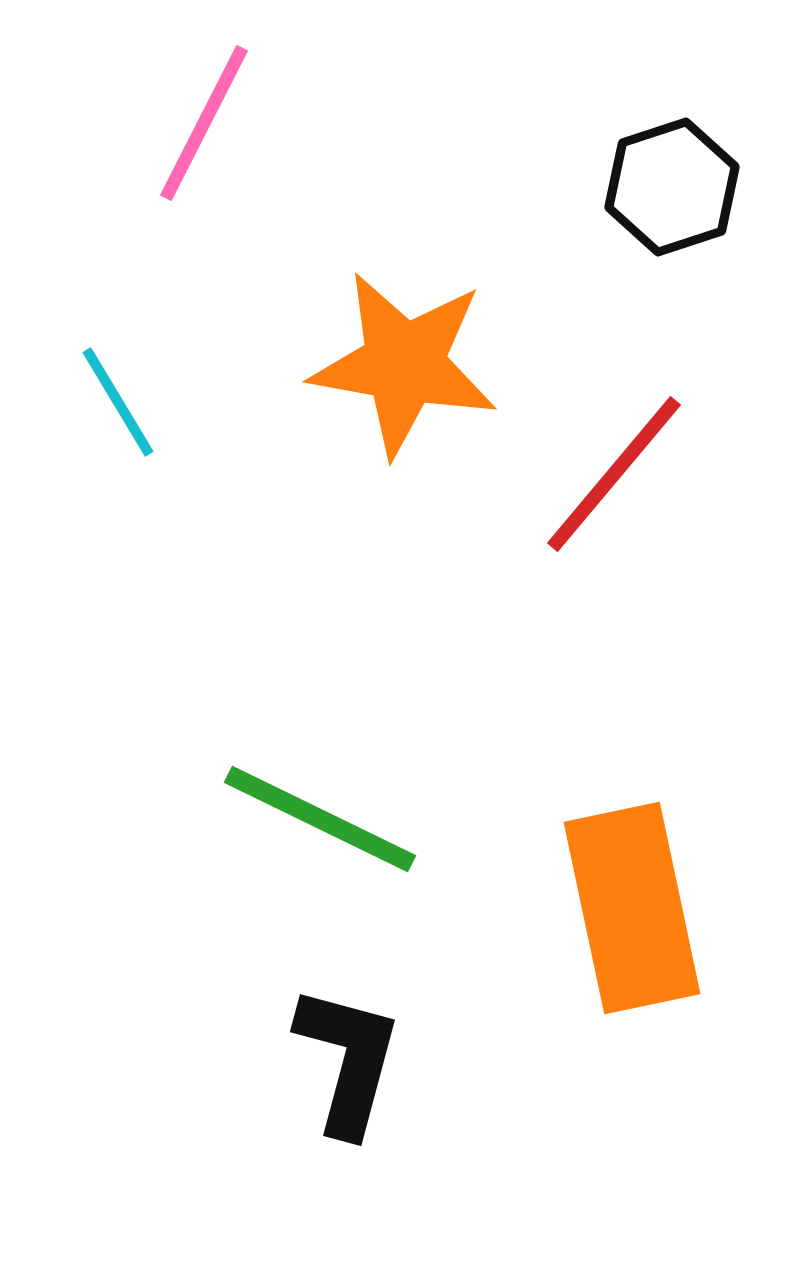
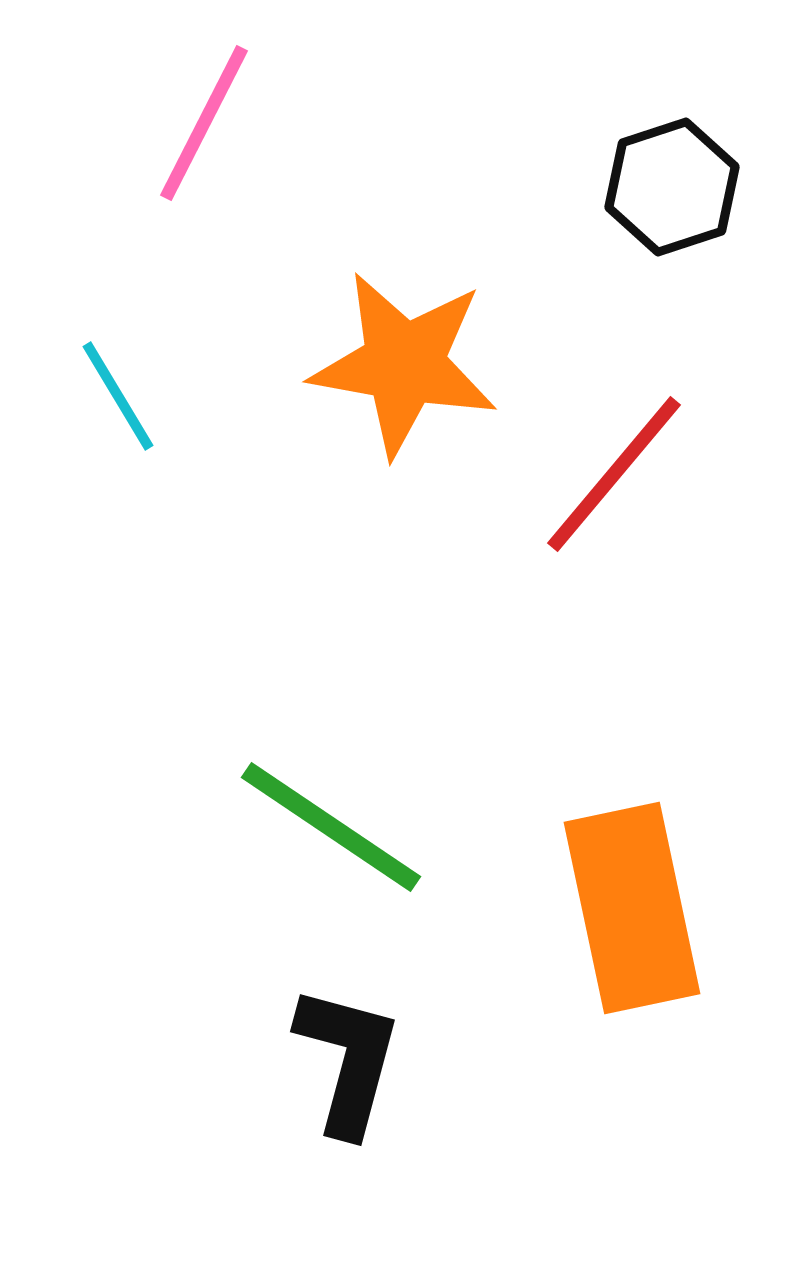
cyan line: moved 6 px up
green line: moved 11 px right, 8 px down; rotated 8 degrees clockwise
